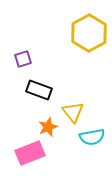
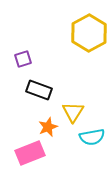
yellow triangle: rotated 10 degrees clockwise
